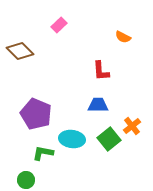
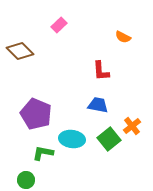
blue trapezoid: rotated 10 degrees clockwise
